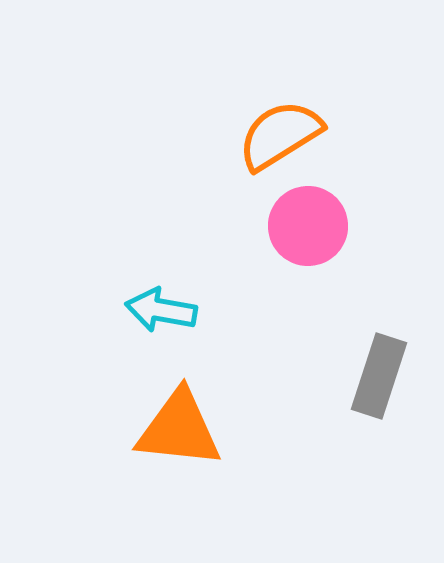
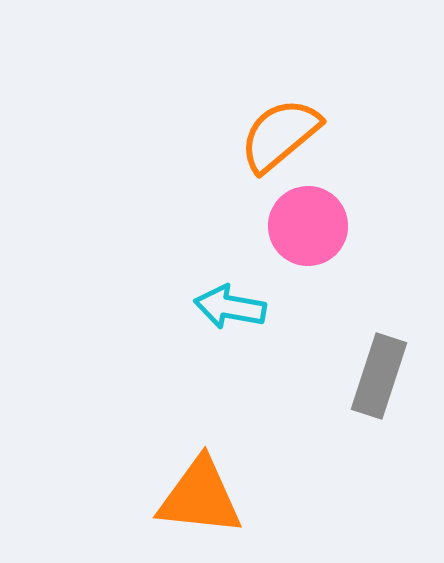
orange semicircle: rotated 8 degrees counterclockwise
cyan arrow: moved 69 px right, 3 px up
orange triangle: moved 21 px right, 68 px down
